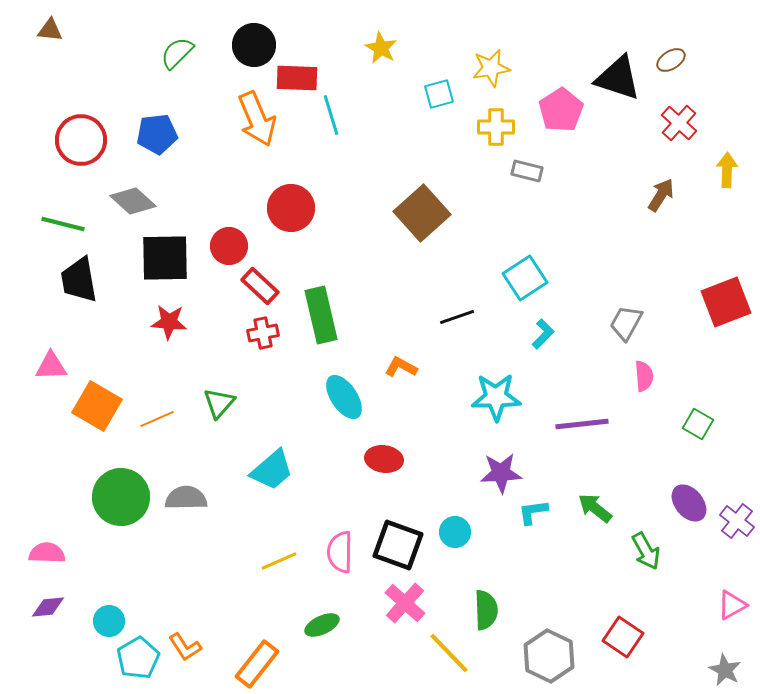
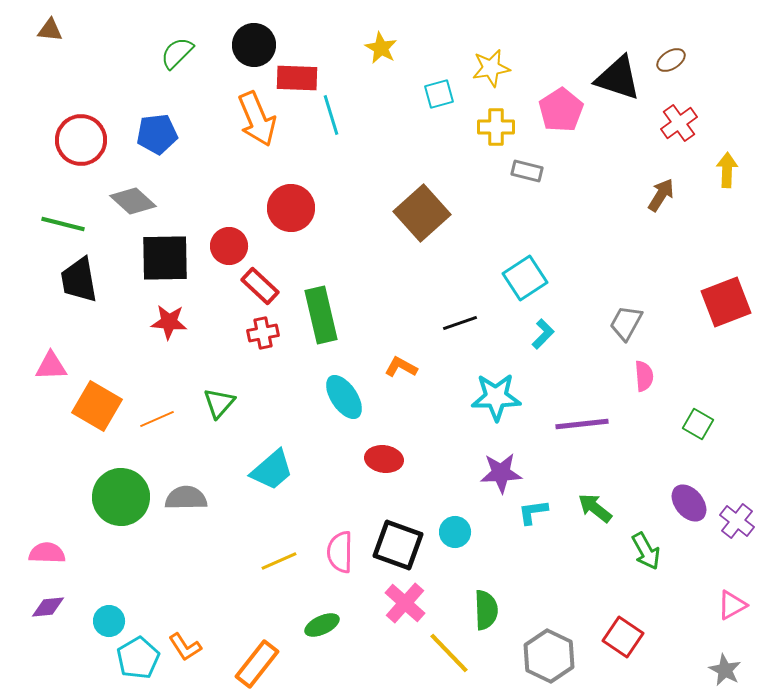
red cross at (679, 123): rotated 12 degrees clockwise
black line at (457, 317): moved 3 px right, 6 px down
